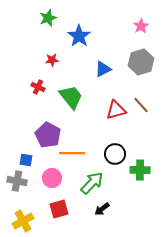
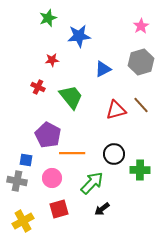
blue star: rotated 30 degrees clockwise
black circle: moved 1 px left
